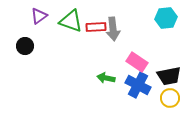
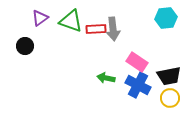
purple triangle: moved 1 px right, 2 px down
red rectangle: moved 2 px down
